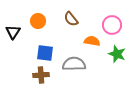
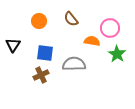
orange circle: moved 1 px right
pink circle: moved 2 px left, 3 px down
black triangle: moved 13 px down
green star: rotated 12 degrees clockwise
brown cross: rotated 21 degrees counterclockwise
